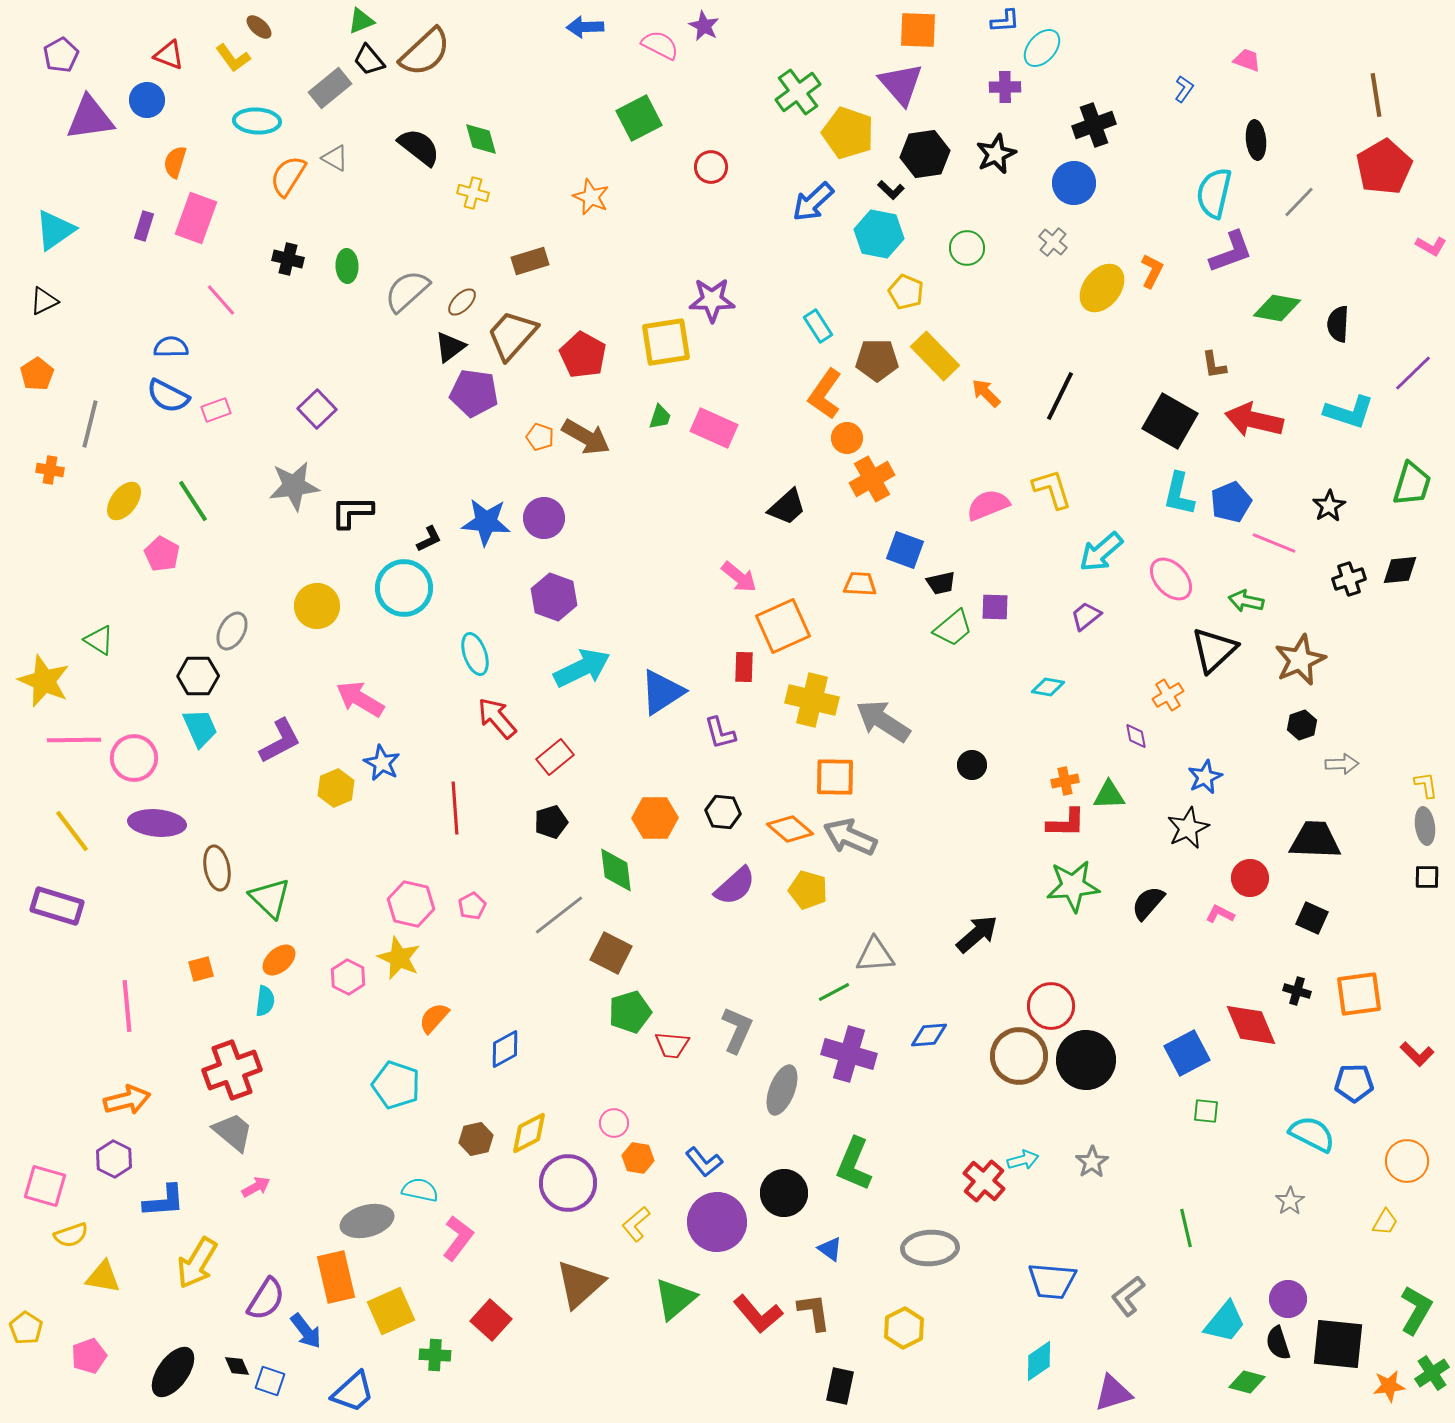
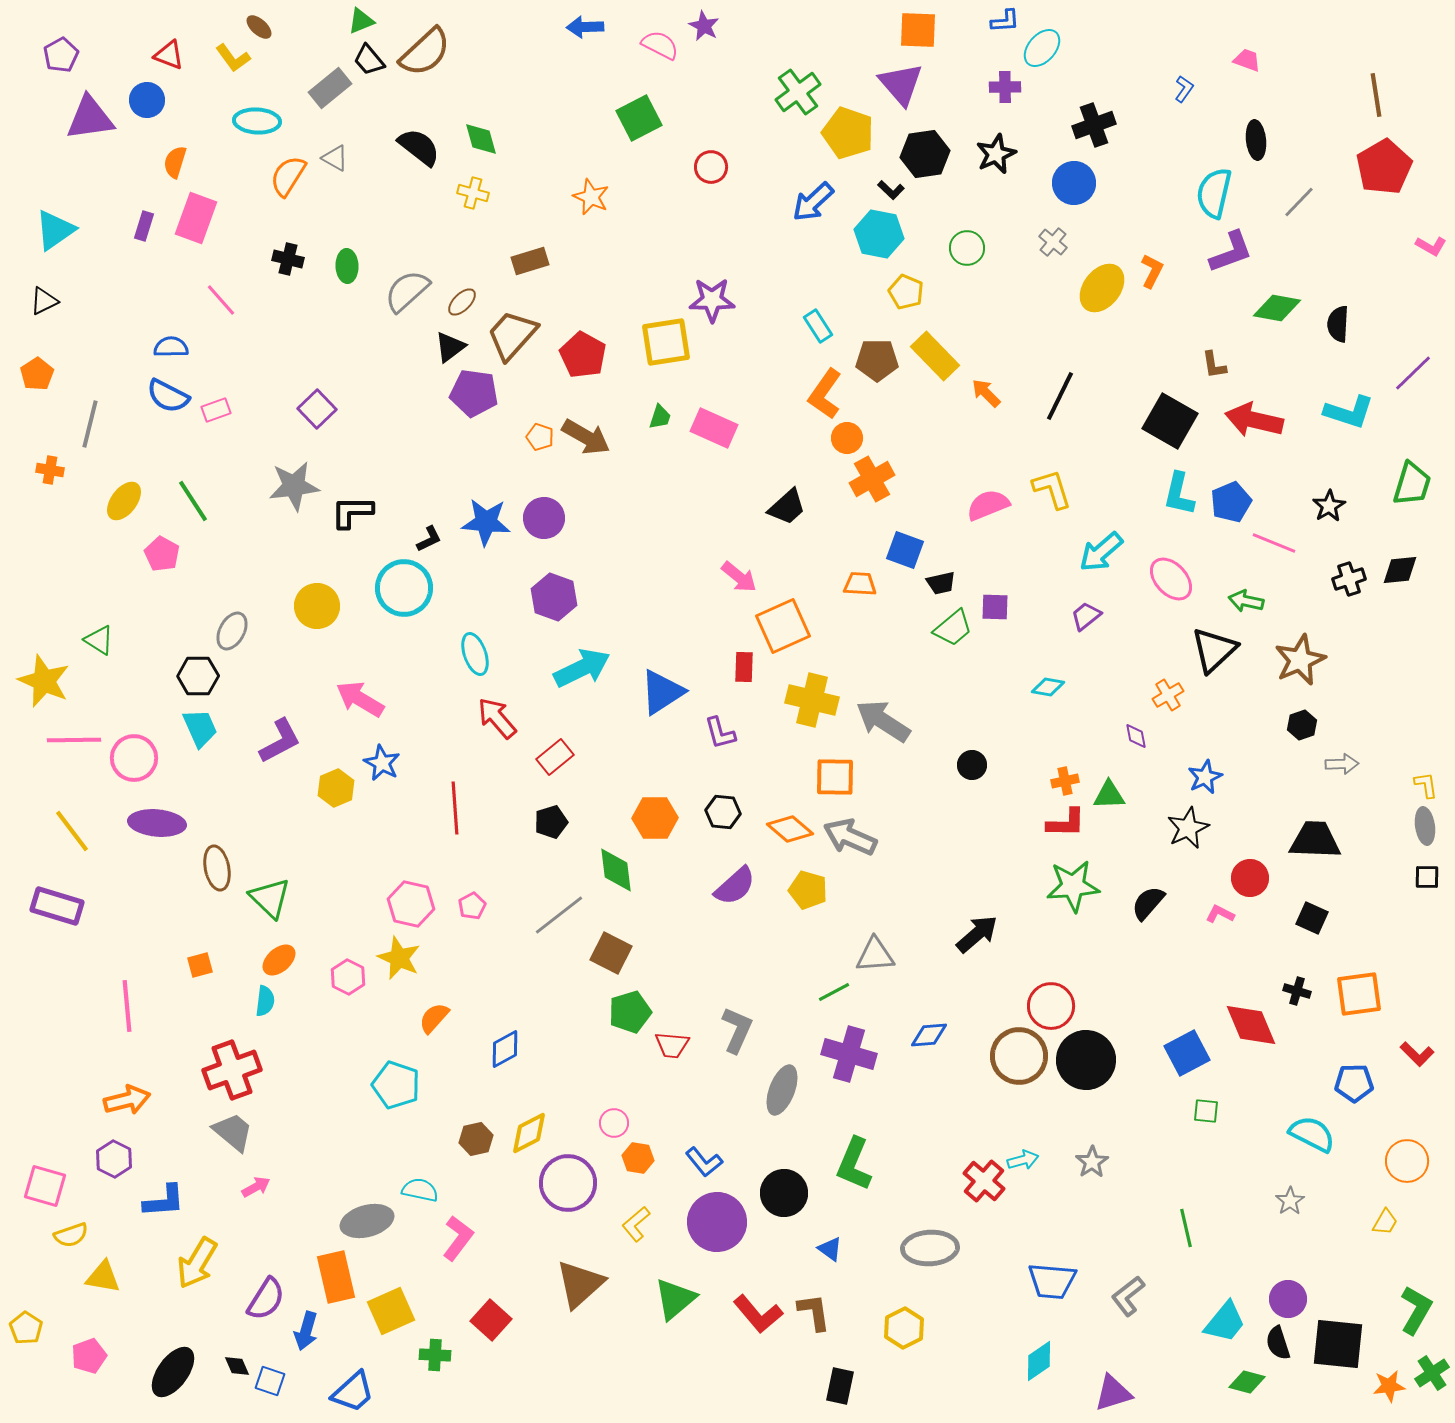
orange square at (201, 969): moved 1 px left, 4 px up
blue arrow at (306, 1331): rotated 54 degrees clockwise
